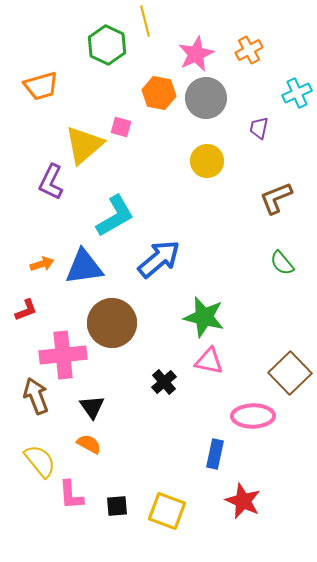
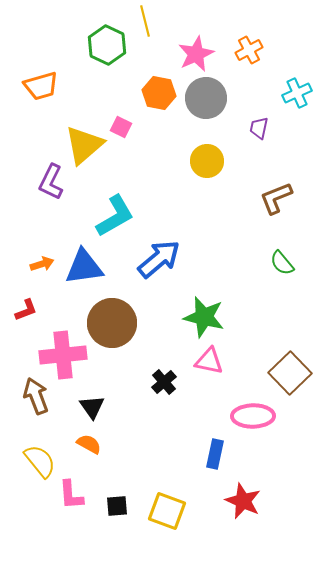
pink square: rotated 10 degrees clockwise
